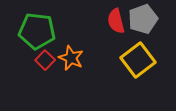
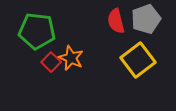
gray pentagon: moved 3 px right
red square: moved 6 px right, 2 px down
